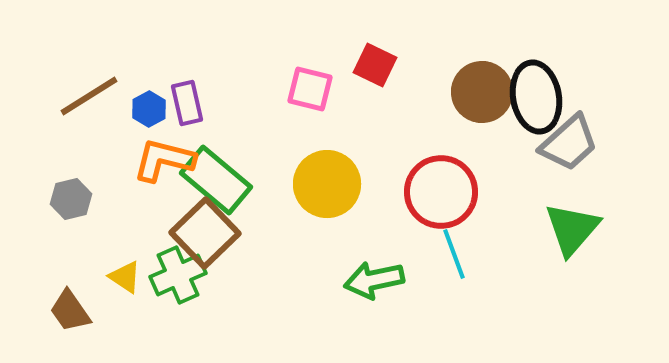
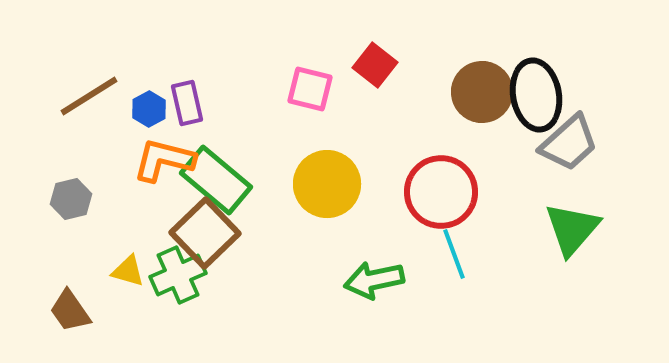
red square: rotated 12 degrees clockwise
black ellipse: moved 2 px up
yellow triangle: moved 3 px right, 6 px up; rotated 18 degrees counterclockwise
